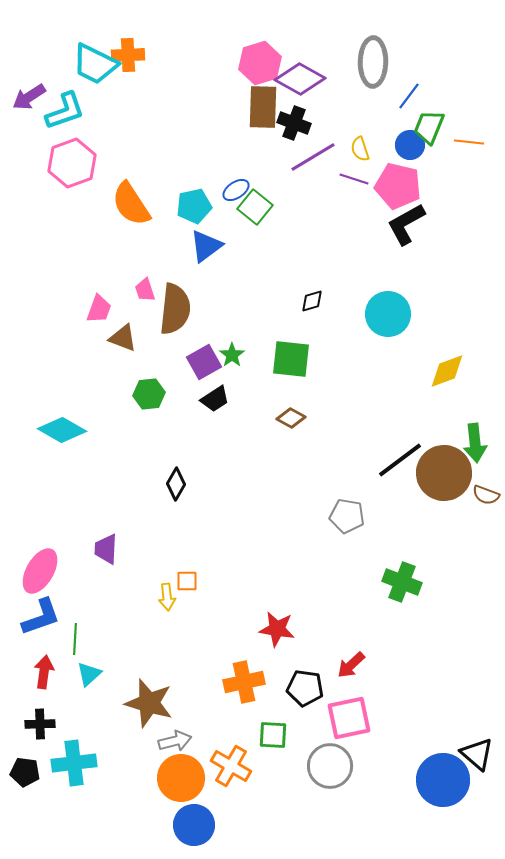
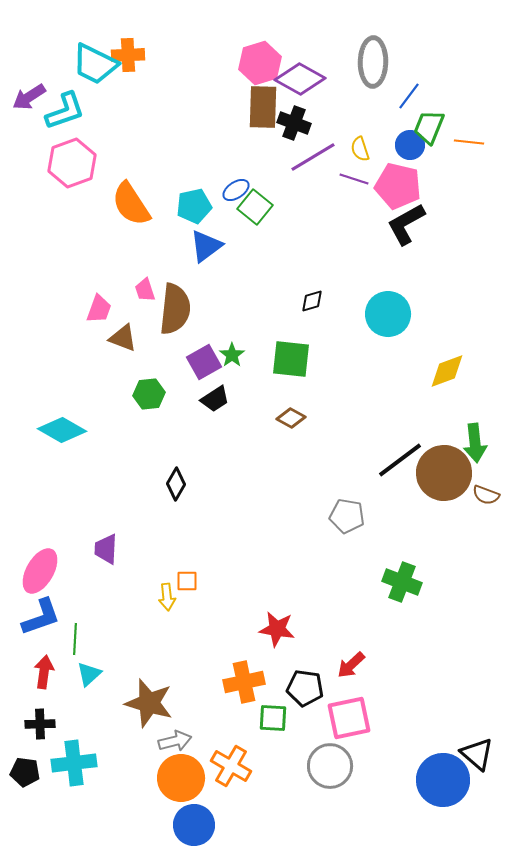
green square at (273, 735): moved 17 px up
